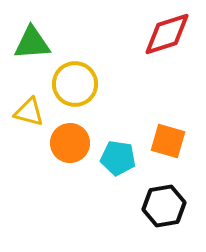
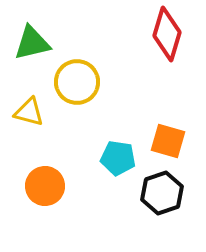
red diamond: rotated 56 degrees counterclockwise
green triangle: rotated 9 degrees counterclockwise
yellow circle: moved 2 px right, 2 px up
orange circle: moved 25 px left, 43 px down
black hexagon: moved 2 px left, 13 px up; rotated 9 degrees counterclockwise
